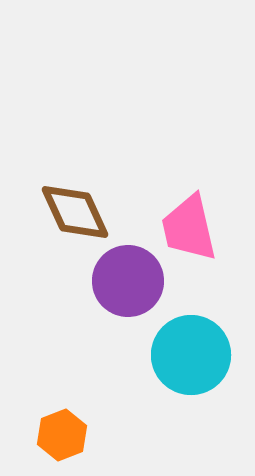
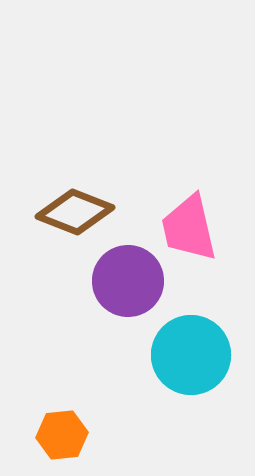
brown diamond: rotated 44 degrees counterclockwise
orange hexagon: rotated 15 degrees clockwise
